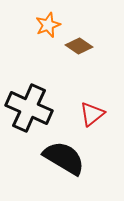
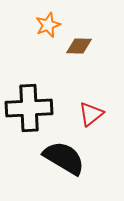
brown diamond: rotated 32 degrees counterclockwise
black cross: rotated 27 degrees counterclockwise
red triangle: moved 1 px left
